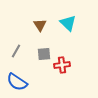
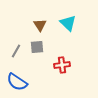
gray square: moved 7 px left, 7 px up
